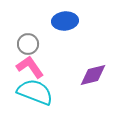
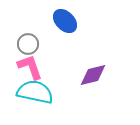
blue ellipse: rotated 50 degrees clockwise
pink L-shape: rotated 16 degrees clockwise
cyan semicircle: rotated 9 degrees counterclockwise
